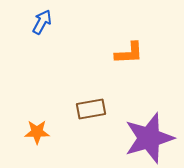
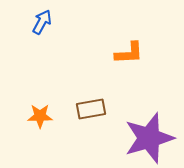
orange star: moved 3 px right, 16 px up
